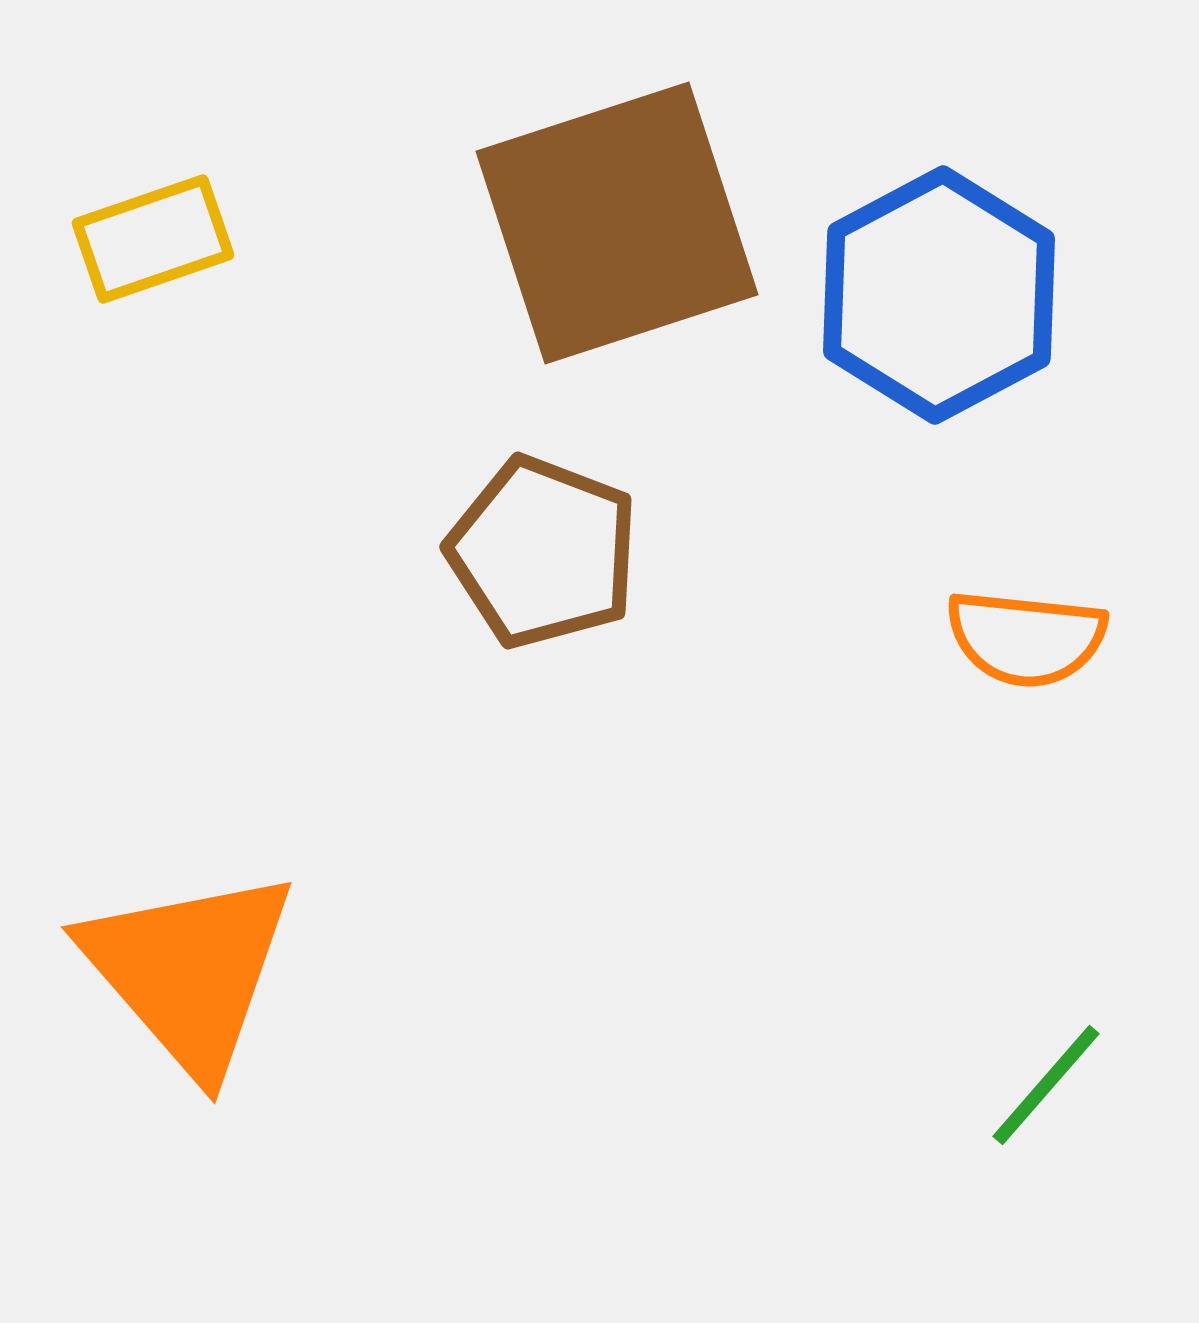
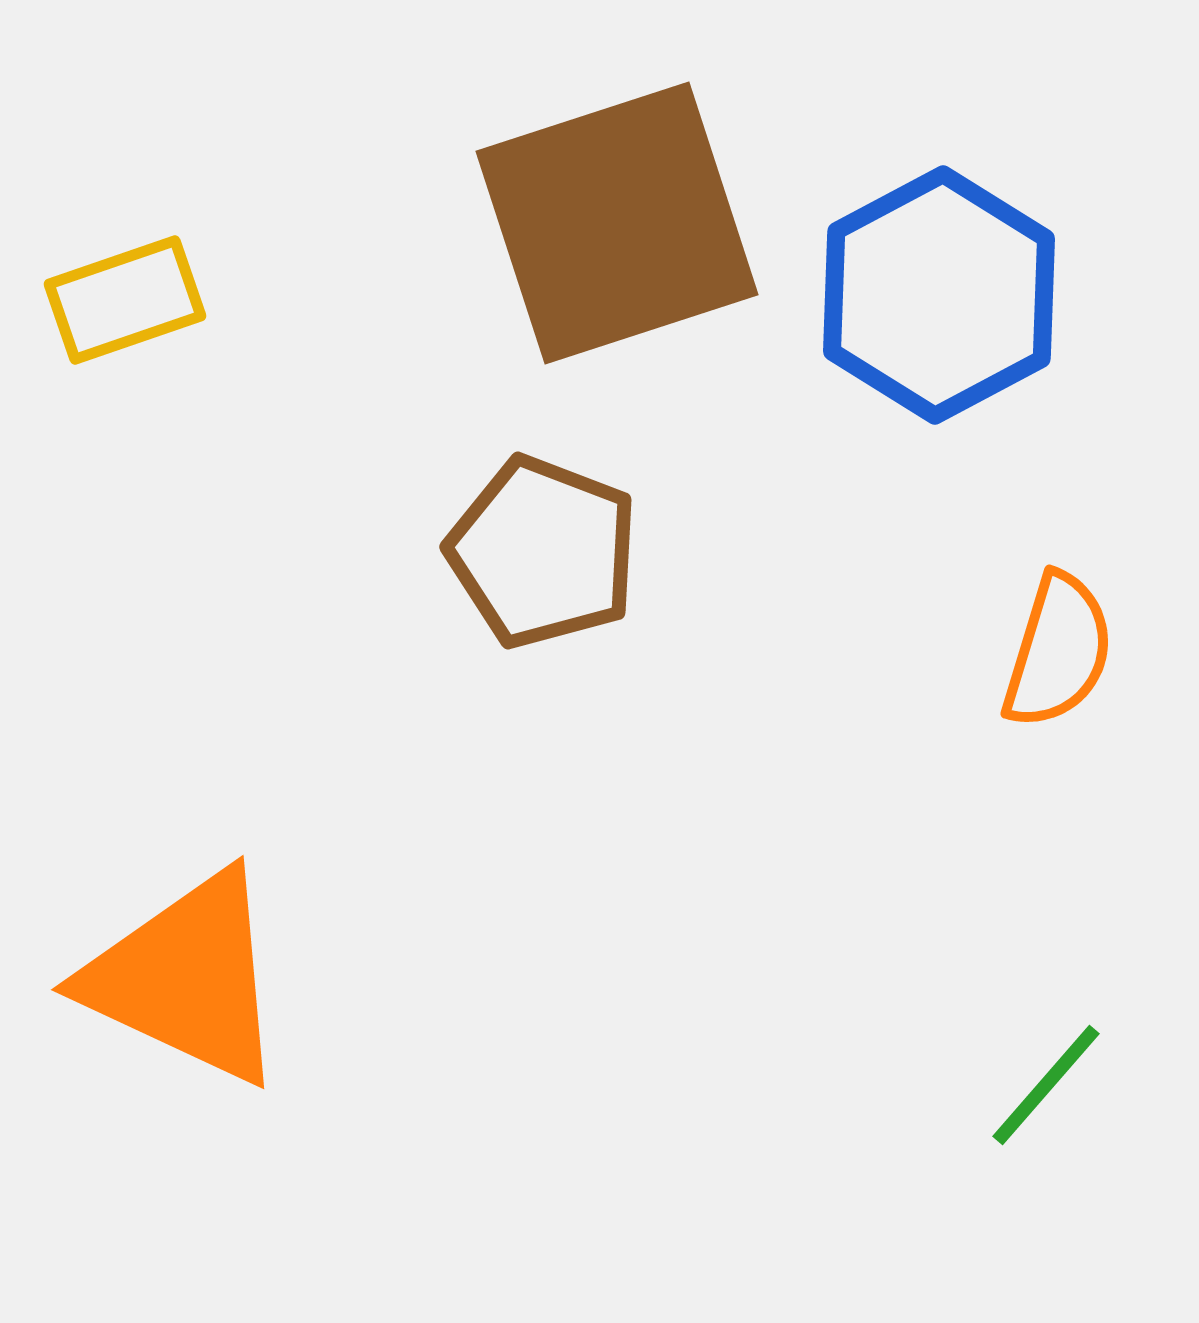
yellow rectangle: moved 28 px left, 61 px down
orange semicircle: moved 32 px right, 13 px down; rotated 79 degrees counterclockwise
orange triangle: moved 3 px left, 7 px down; rotated 24 degrees counterclockwise
